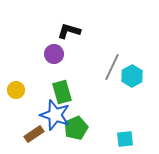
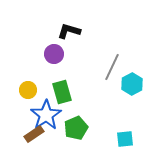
cyan hexagon: moved 8 px down
yellow circle: moved 12 px right
blue star: moved 9 px left; rotated 20 degrees clockwise
